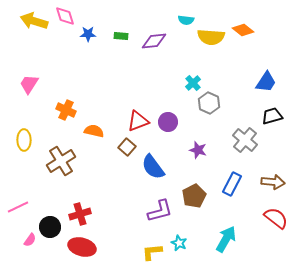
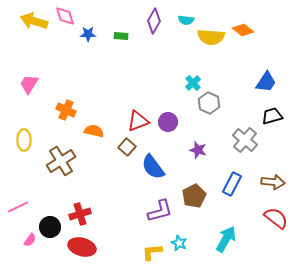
purple diamond: moved 20 px up; rotated 55 degrees counterclockwise
